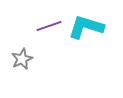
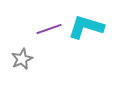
purple line: moved 3 px down
